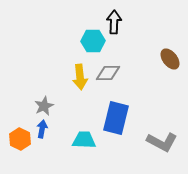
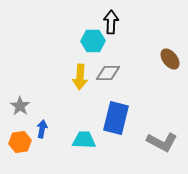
black arrow: moved 3 px left
yellow arrow: rotated 10 degrees clockwise
gray star: moved 24 px left; rotated 12 degrees counterclockwise
orange hexagon: moved 3 px down; rotated 25 degrees clockwise
